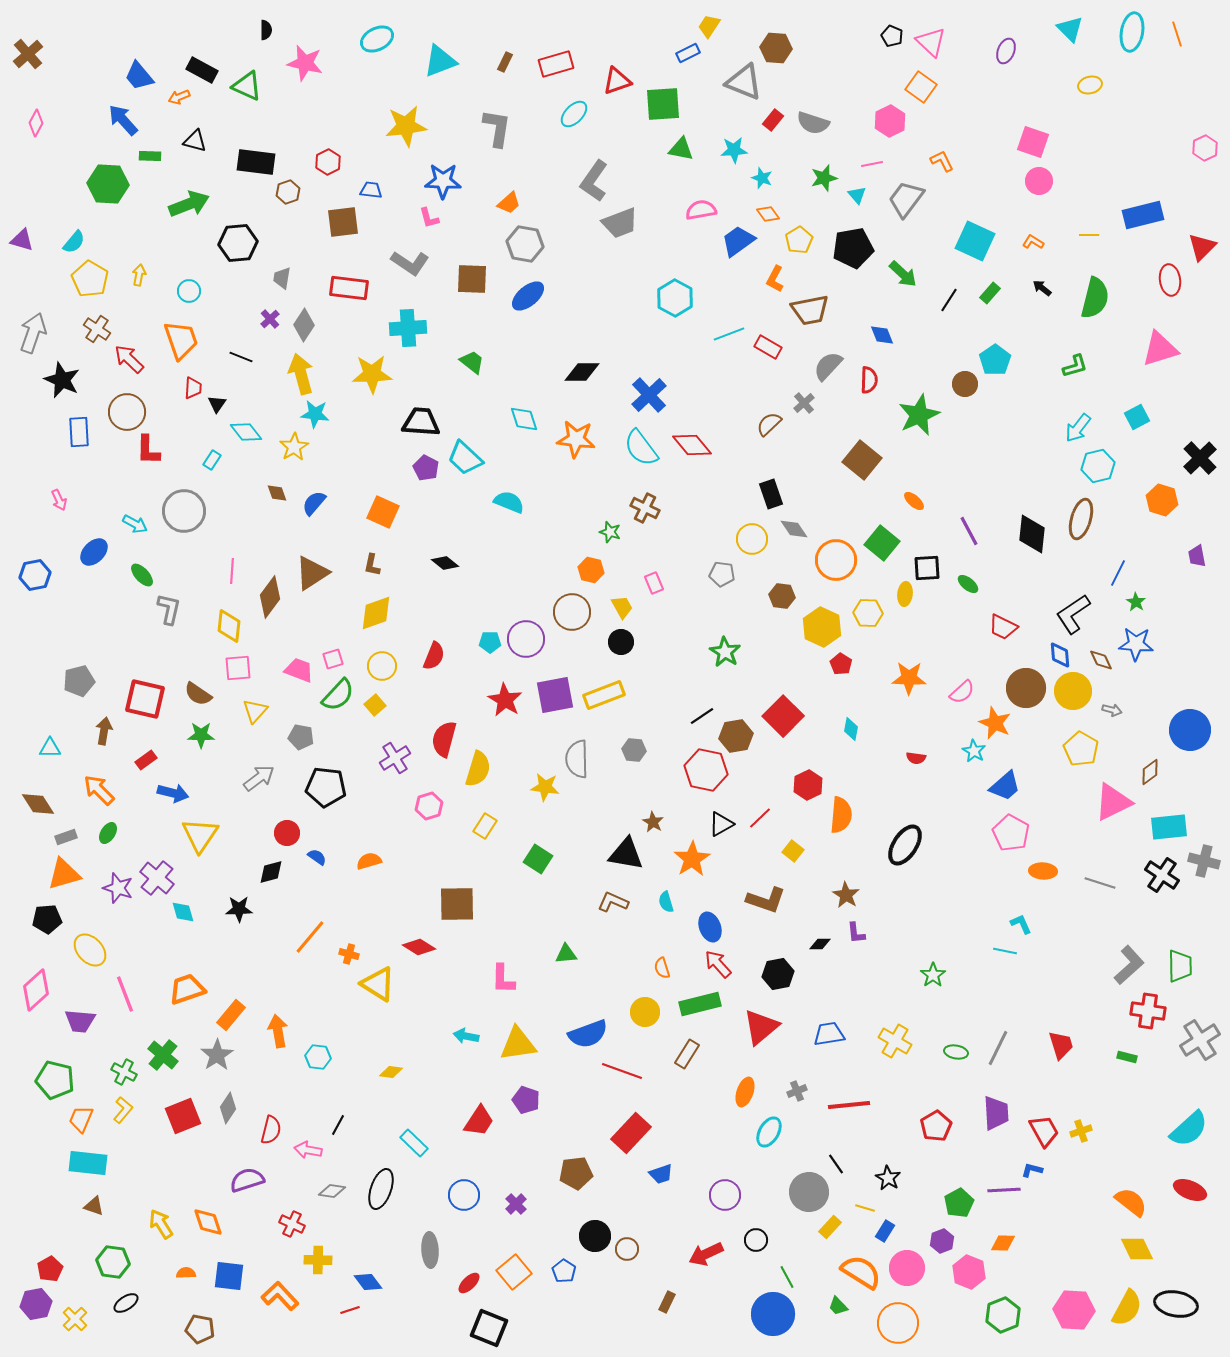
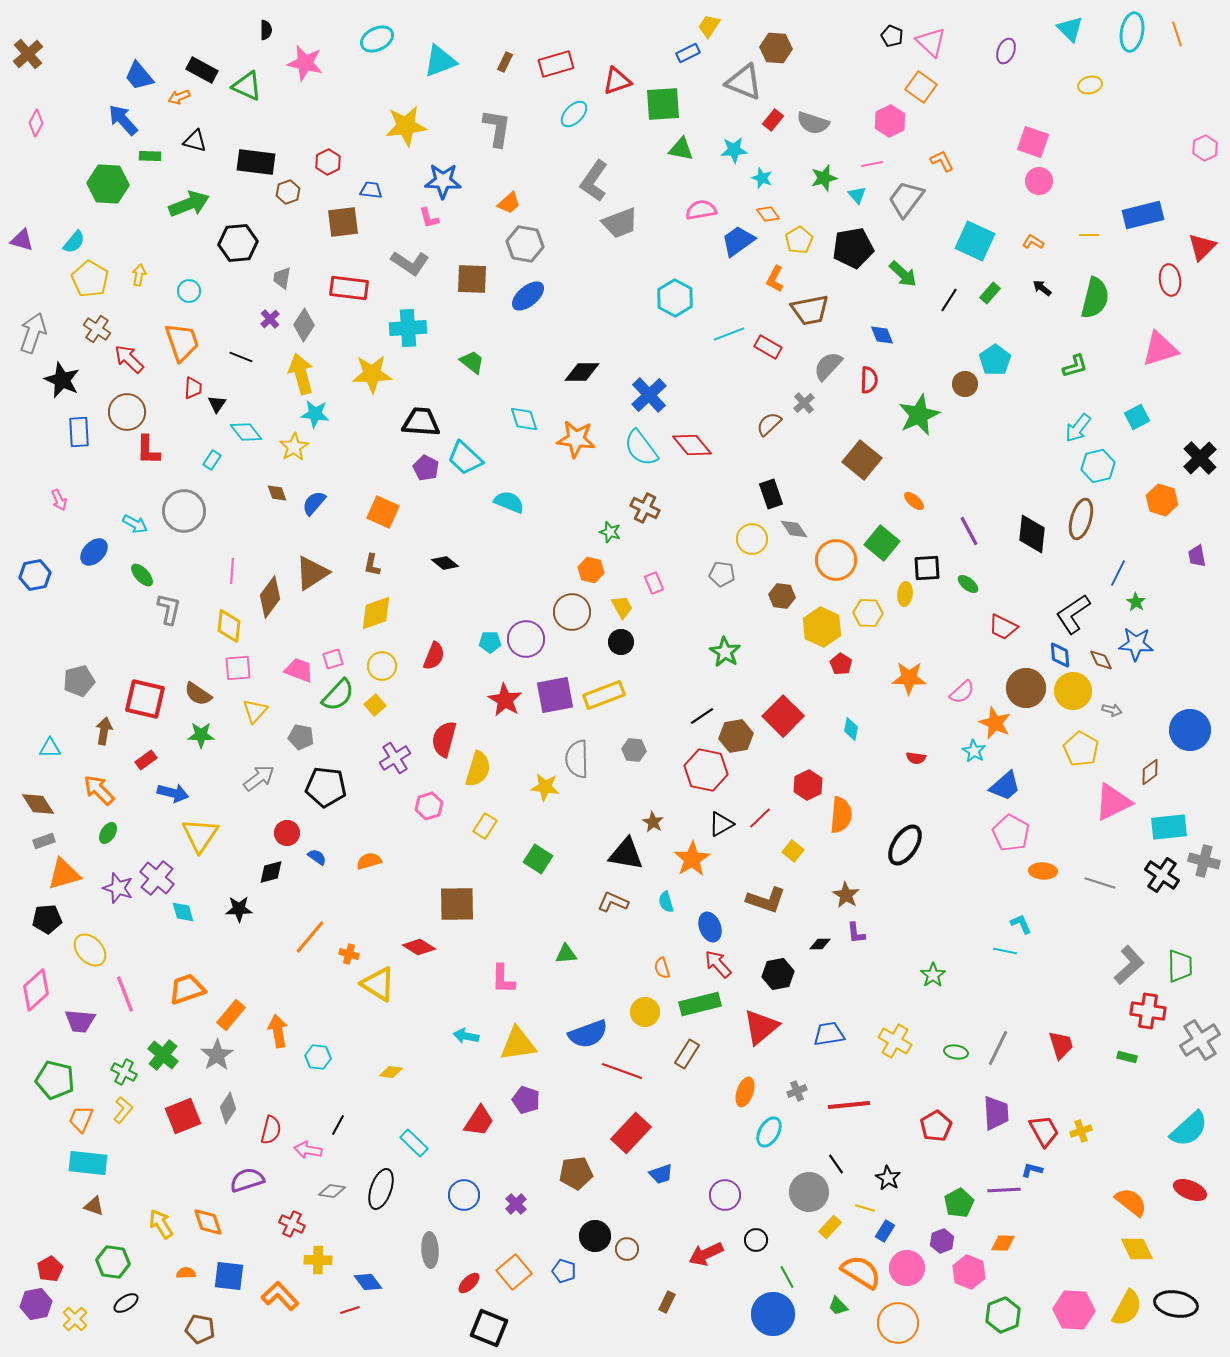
orange trapezoid at (181, 340): moved 1 px right, 2 px down
gray rectangle at (66, 837): moved 22 px left, 4 px down
blue pentagon at (564, 1271): rotated 15 degrees counterclockwise
